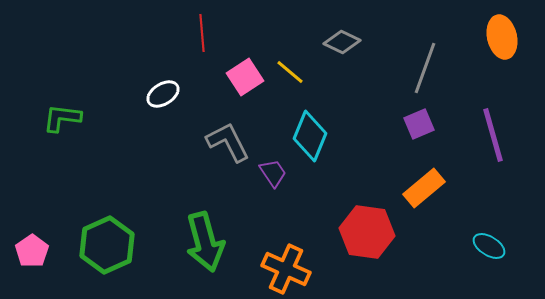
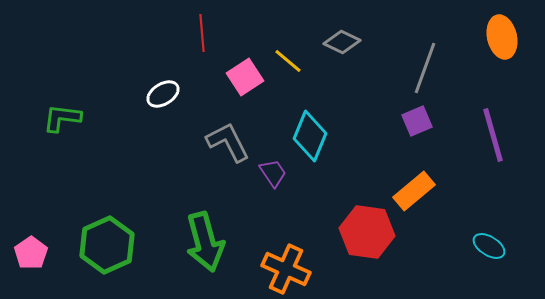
yellow line: moved 2 px left, 11 px up
purple square: moved 2 px left, 3 px up
orange rectangle: moved 10 px left, 3 px down
pink pentagon: moved 1 px left, 2 px down
